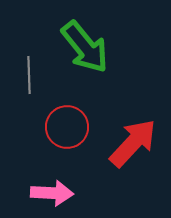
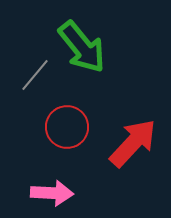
green arrow: moved 3 px left
gray line: moved 6 px right; rotated 42 degrees clockwise
